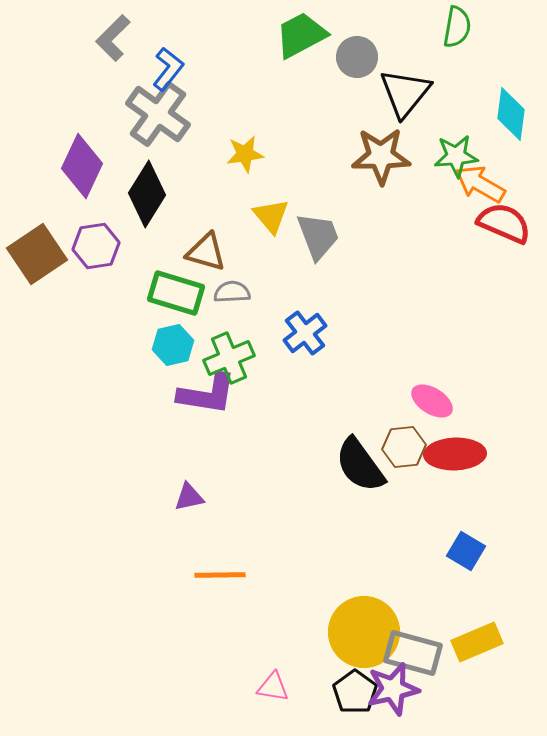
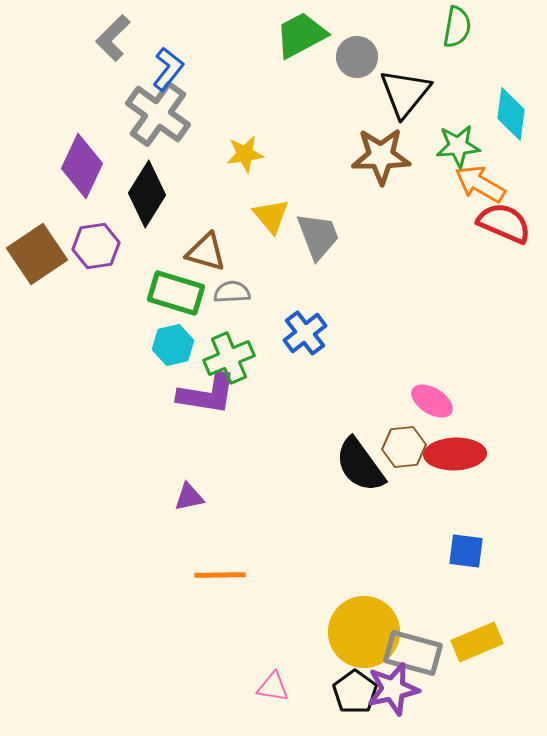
green star: moved 2 px right, 10 px up
blue square: rotated 24 degrees counterclockwise
